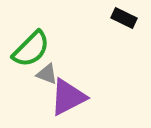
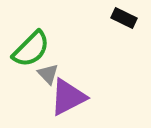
gray triangle: moved 1 px right; rotated 25 degrees clockwise
